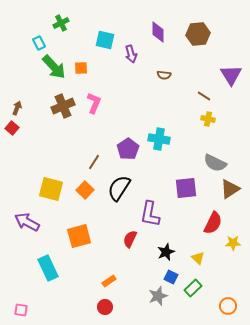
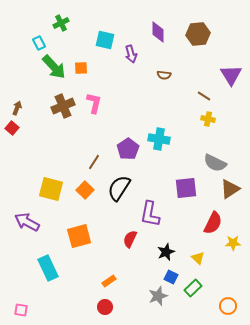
pink L-shape at (94, 103): rotated 10 degrees counterclockwise
